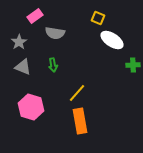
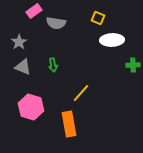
pink rectangle: moved 1 px left, 5 px up
gray semicircle: moved 1 px right, 10 px up
white ellipse: rotated 35 degrees counterclockwise
yellow line: moved 4 px right
orange rectangle: moved 11 px left, 3 px down
